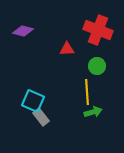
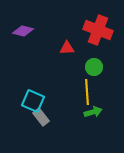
red triangle: moved 1 px up
green circle: moved 3 px left, 1 px down
